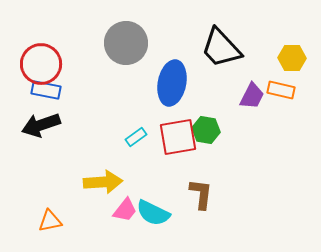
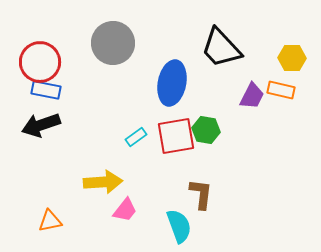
gray circle: moved 13 px left
red circle: moved 1 px left, 2 px up
red square: moved 2 px left, 1 px up
cyan semicircle: moved 26 px right, 13 px down; rotated 136 degrees counterclockwise
